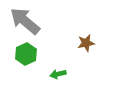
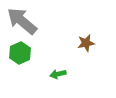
gray arrow: moved 3 px left
green hexagon: moved 6 px left, 1 px up
